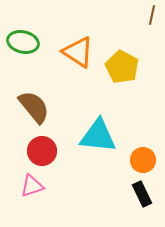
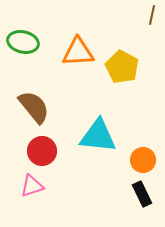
orange triangle: rotated 36 degrees counterclockwise
